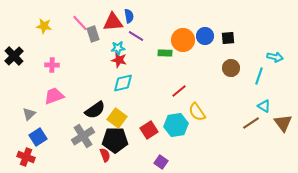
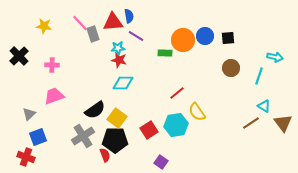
black cross: moved 5 px right
cyan diamond: rotated 15 degrees clockwise
red line: moved 2 px left, 2 px down
blue square: rotated 12 degrees clockwise
